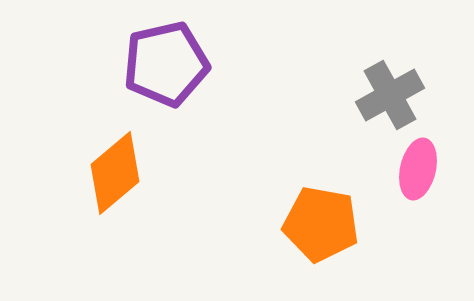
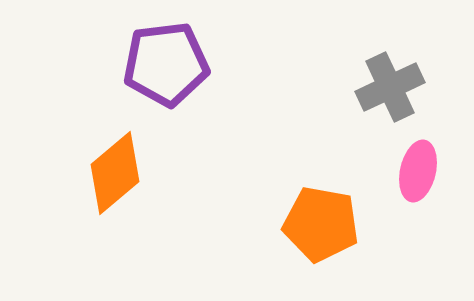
purple pentagon: rotated 6 degrees clockwise
gray cross: moved 8 px up; rotated 4 degrees clockwise
pink ellipse: moved 2 px down
